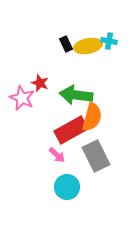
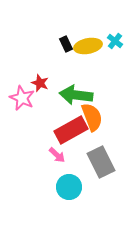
cyan cross: moved 6 px right; rotated 28 degrees clockwise
orange semicircle: rotated 36 degrees counterclockwise
gray rectangle: moved 5 px right, 6 px down
cyan circle: moved 2 px right
